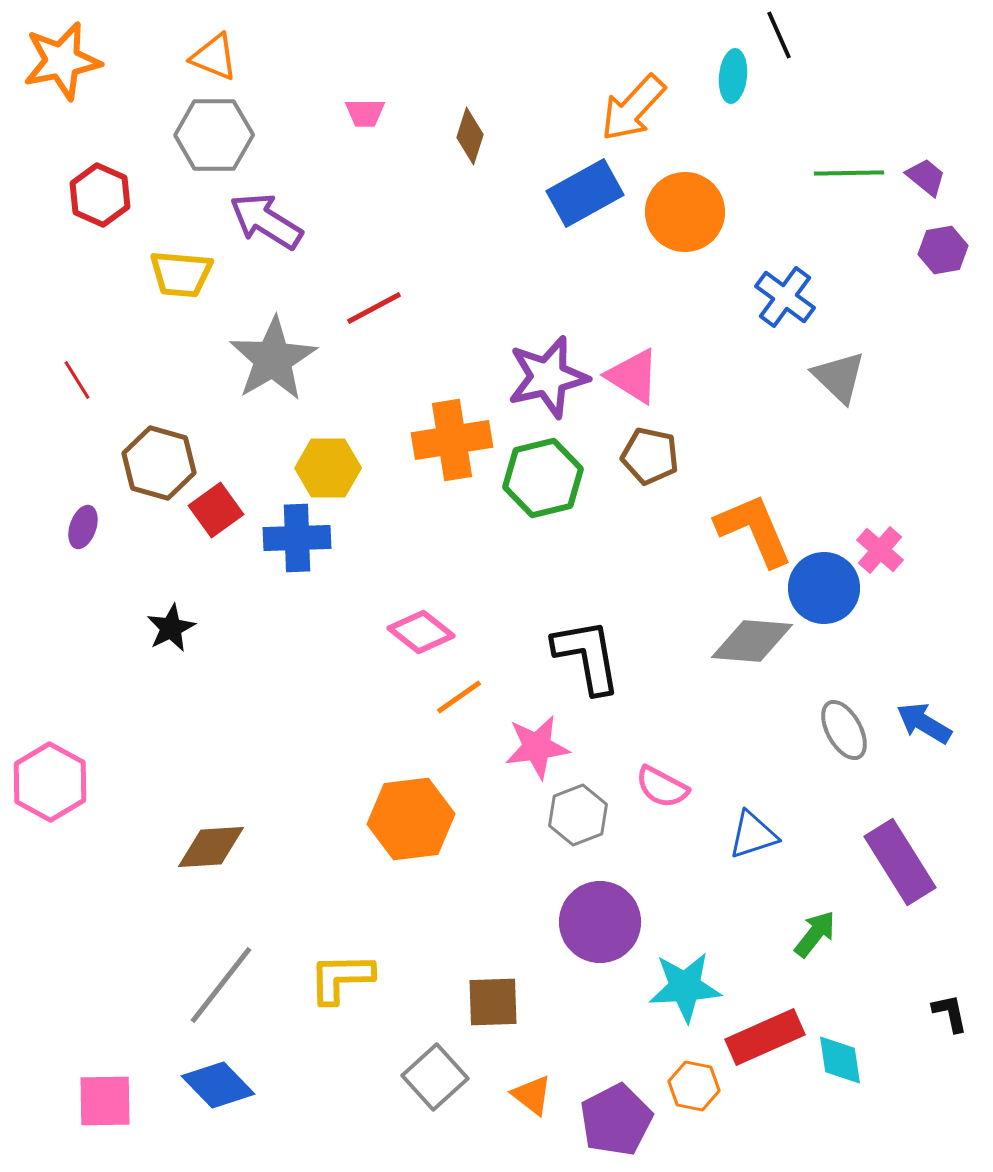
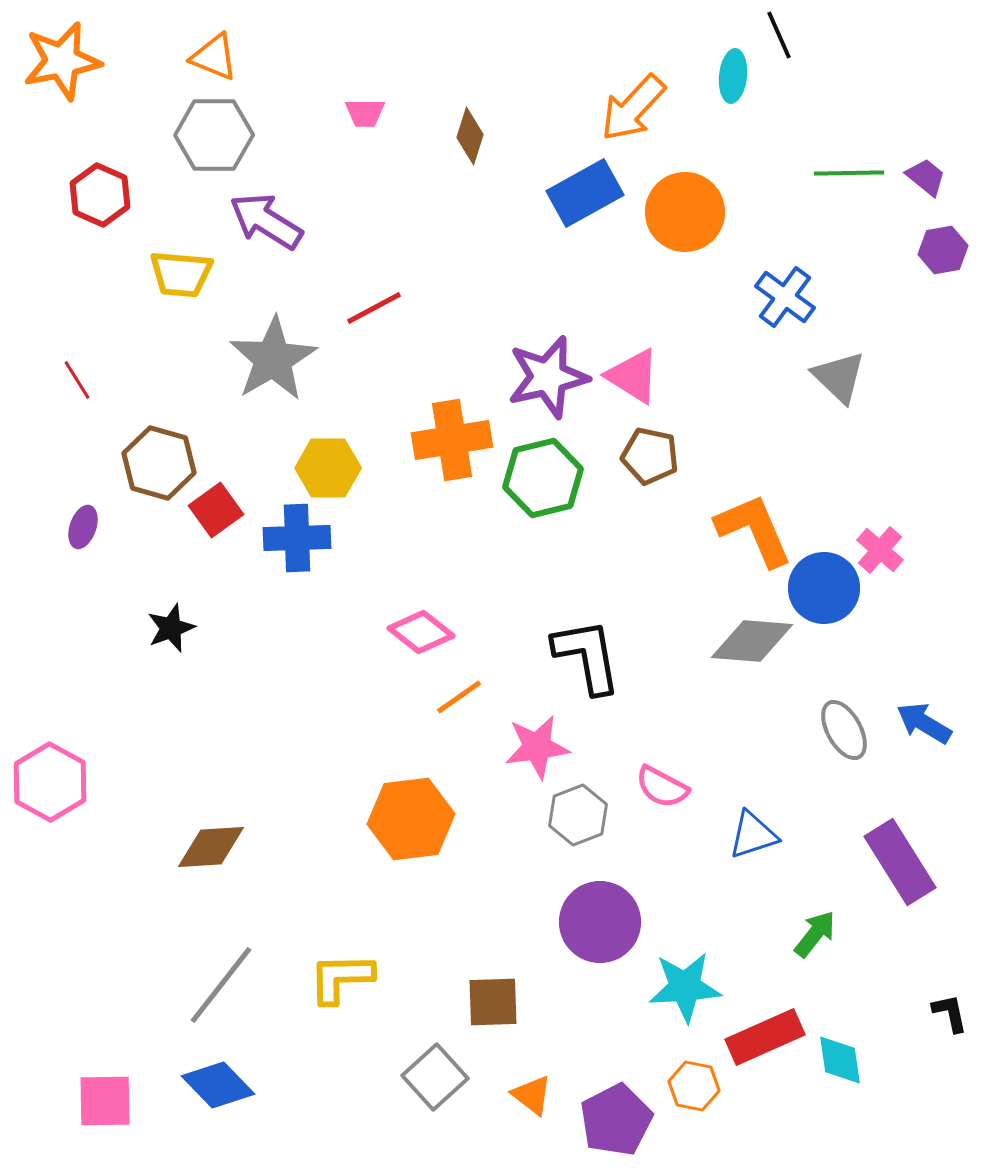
black star at (171, 628): rotated 6 degrees clockwise
